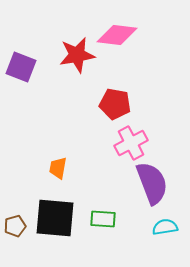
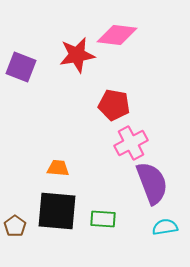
red pentagon: moved 1 px left, 1 px down
orange trapezoid: rotated 85 degrees clockwise
black square: moved 2 px right, 7 px up
brown pentagon: rotated 20 degrees counterclockwise
